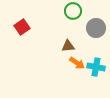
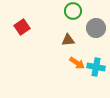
brown triangle: moved 6 px up
